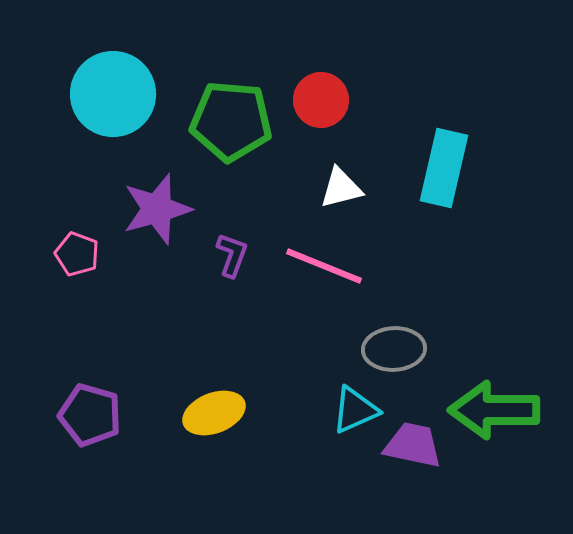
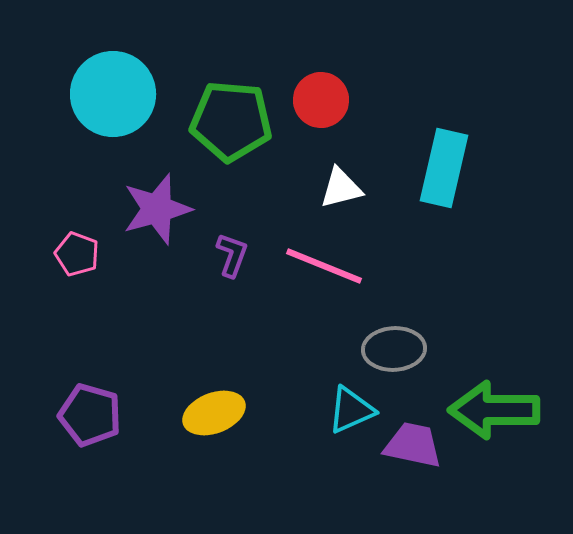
cyan triangle: moved 4 px left
